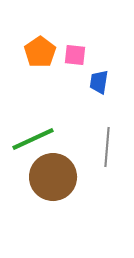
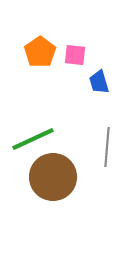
blue trapezoid: rotated 25 degrees counterclockwise
